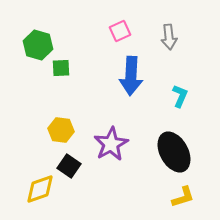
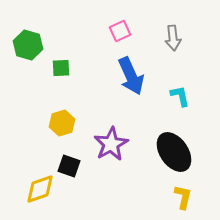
gray arrow: moved 4 px right, 1 px down
green hexagon: moved 10 px left
blue arrow: rotated 27 degrees counterclockwise
cyan L-shape: rotated 35 degrees counterclockwise
yellow hexagon: moved 1 px right, 7 px up; rotated 25 degrees counterclockwise
black ellipse: rotated 6 degrees counterclockwise
black square: rotated 15 degrees counterclockwise
yellow L-shape: rotated 60 degrees counterclockwise
